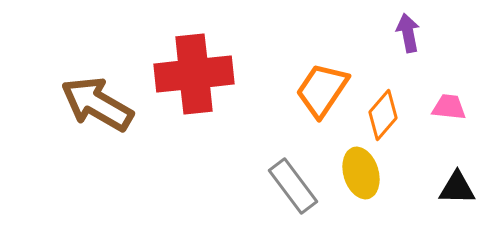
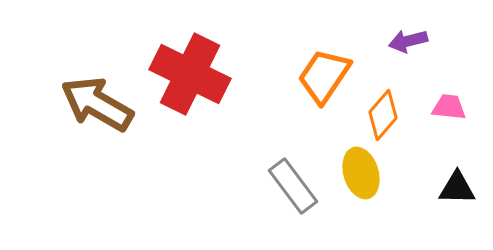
purple arrow: moved 8 px down; rotated 93 degrees counterclockwise
red cross: moved 4 px left; rotated 32 degrees clockwise
orange trapezoid: moved 2 px right, 14 px up
